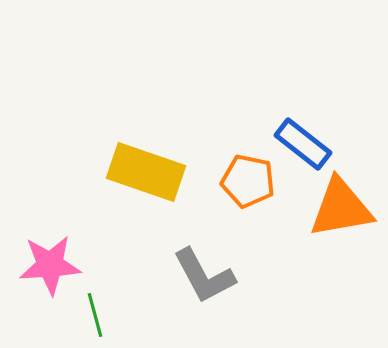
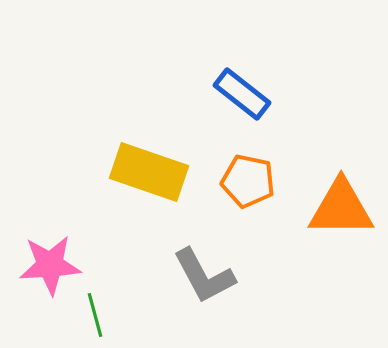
blue rectangle: moved 61 px left, 50 px up
yellow rectangle: moved 3 px right
orange triangle: rotated 10 degrees clockwise
